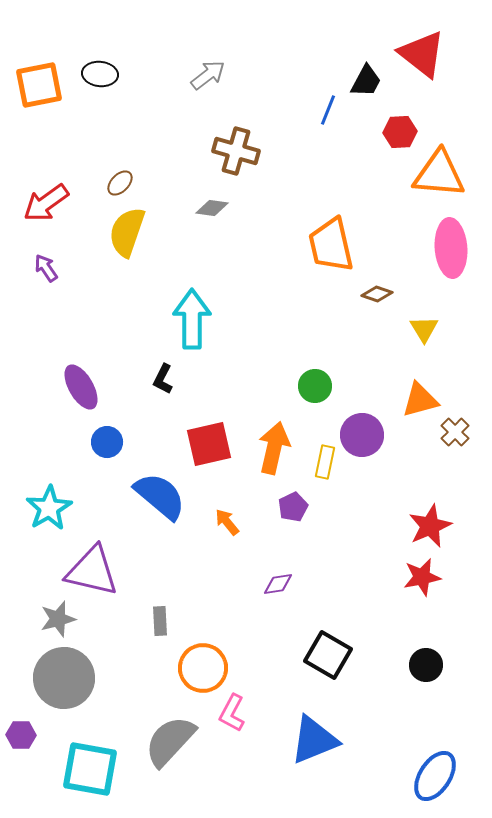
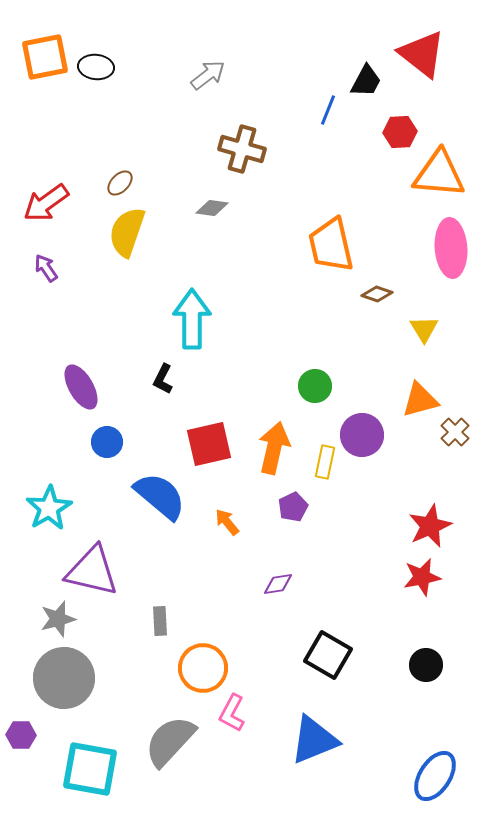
black ellipse at (100, 74): moved 4 px left, 7 px up
orange square at (39, 85): moved 6 px right, 28 px up
brown cross at (236, 151): moved 6 px right, 2 px up
